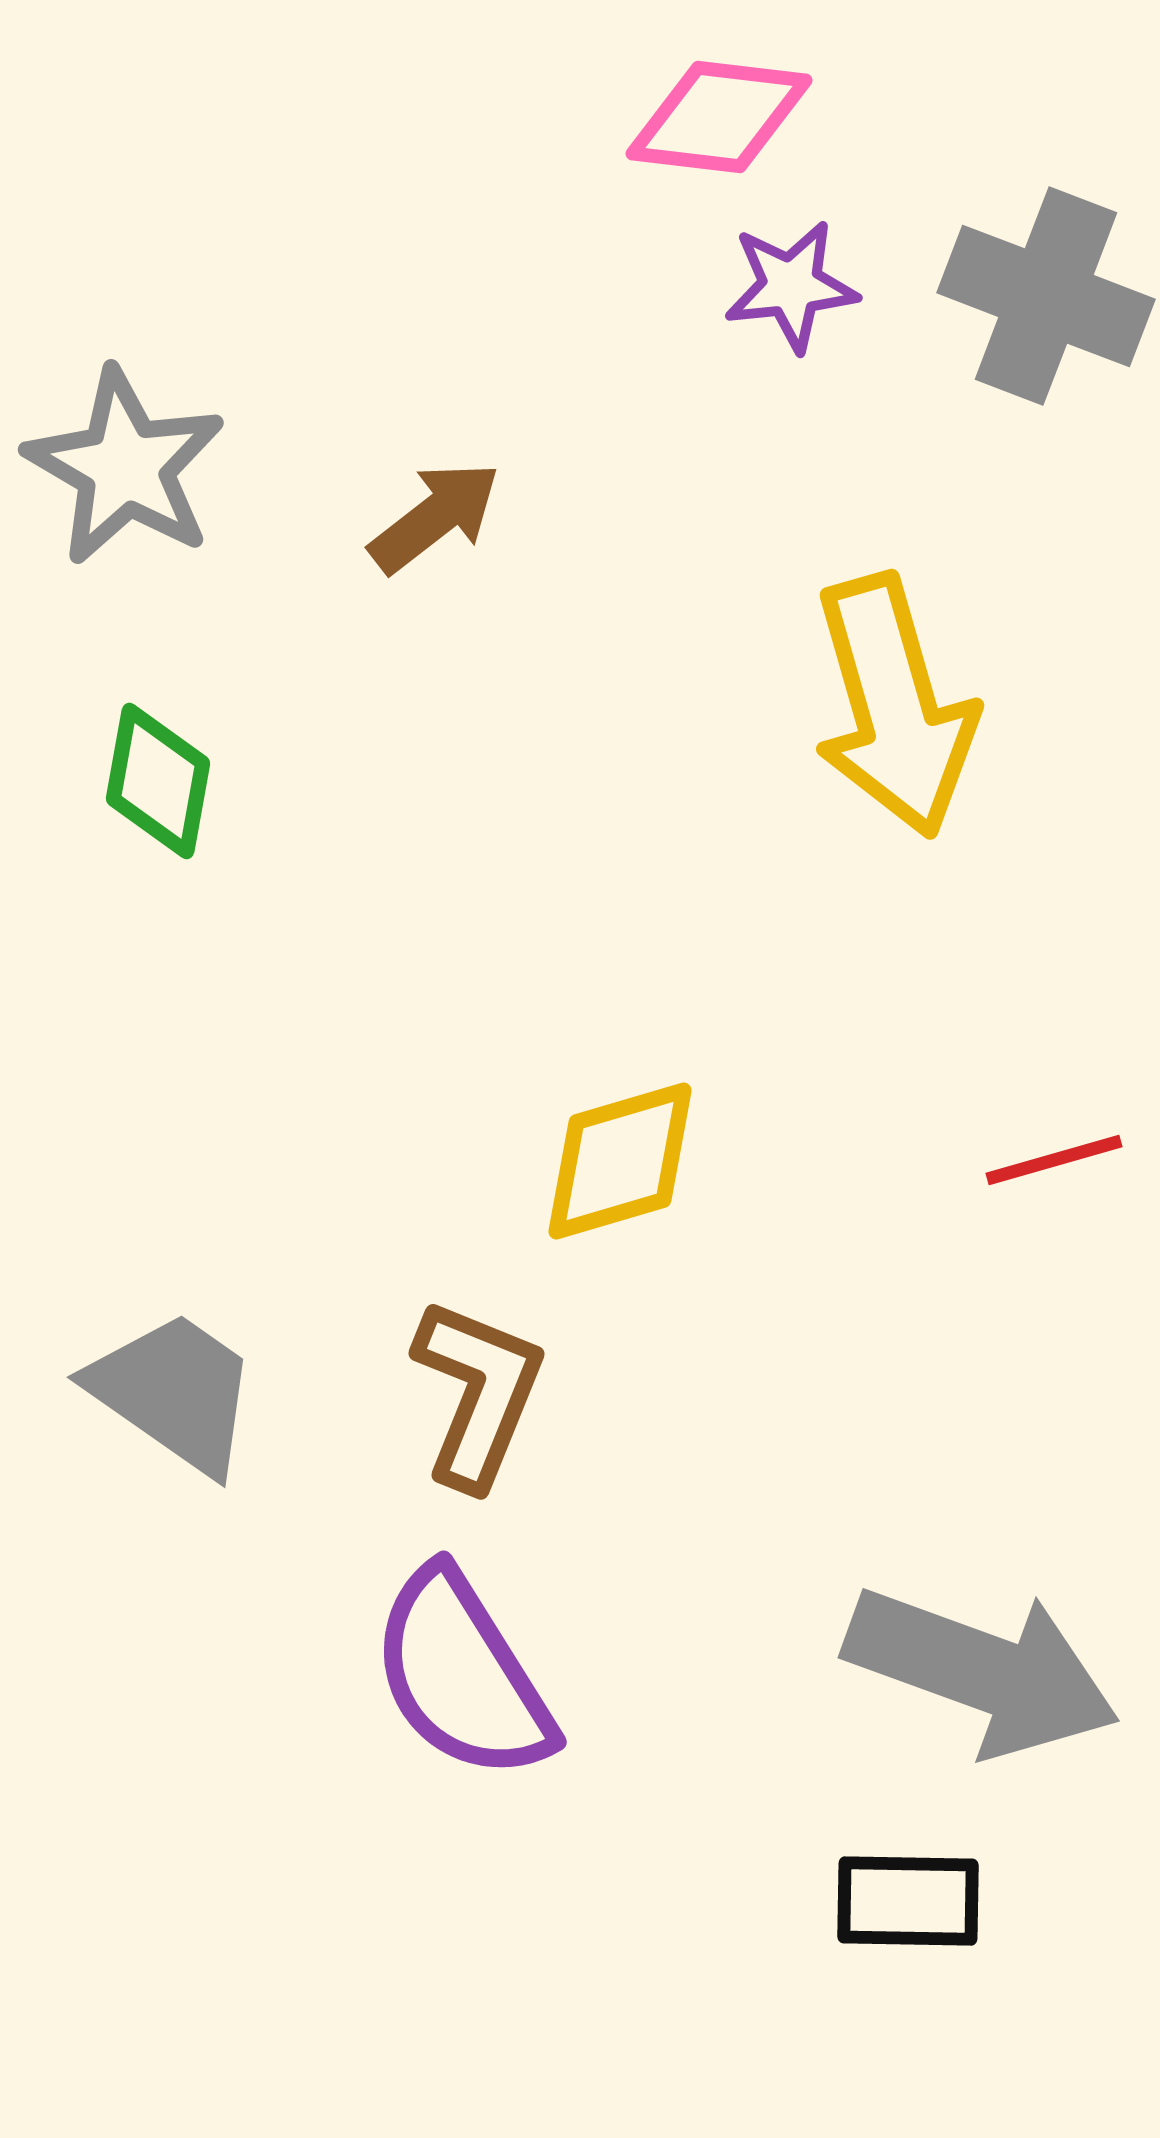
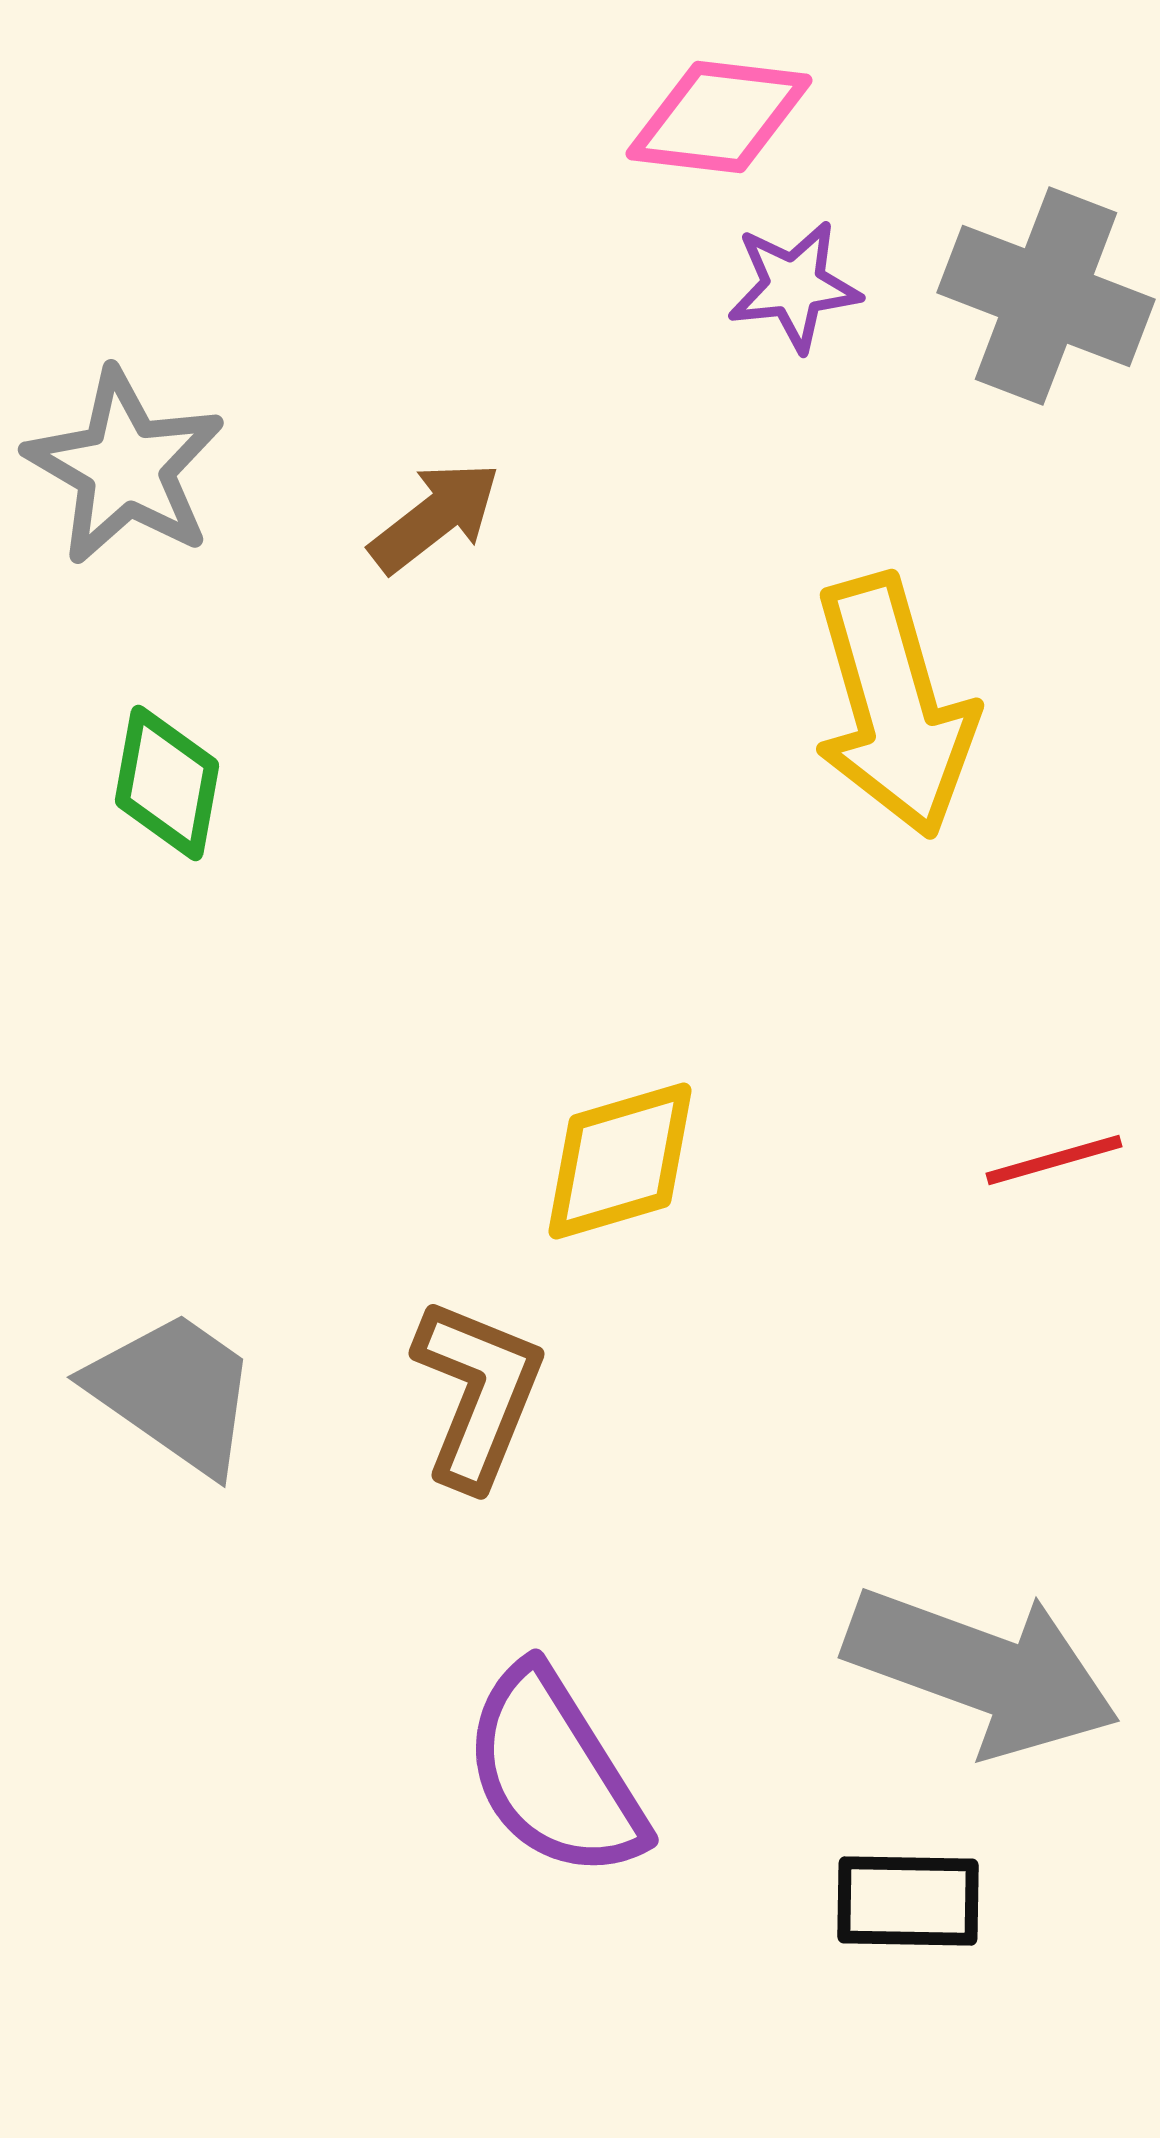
purple star: moved 3 px right
green diamond: moved 9 px right, 2 px down
purple semicircle: moved 92 px right, 98 px down
